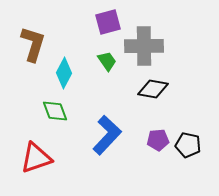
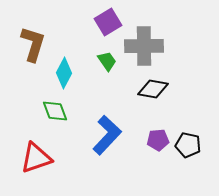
purple square: rotated 16 degrees counterclockwise
